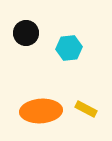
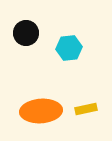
yellow rectangle: rotated 40 degrees counterclockwise
